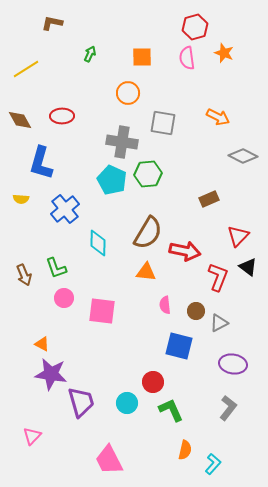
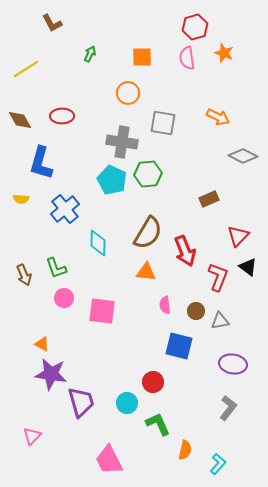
brown L-shape at (52, 23): rotated 130 degrees counterclockwise
red arrow at (185, 251): rotated 56 degrees clockwise
gray triangle at (219, 323): moved 1 px right, 2 px up; rotated 18 degrees clockwise
green L-shape at (171, 410): moved 13 px left, 14 px down
cyan L-shape at (213, 464): moved 5 px right
